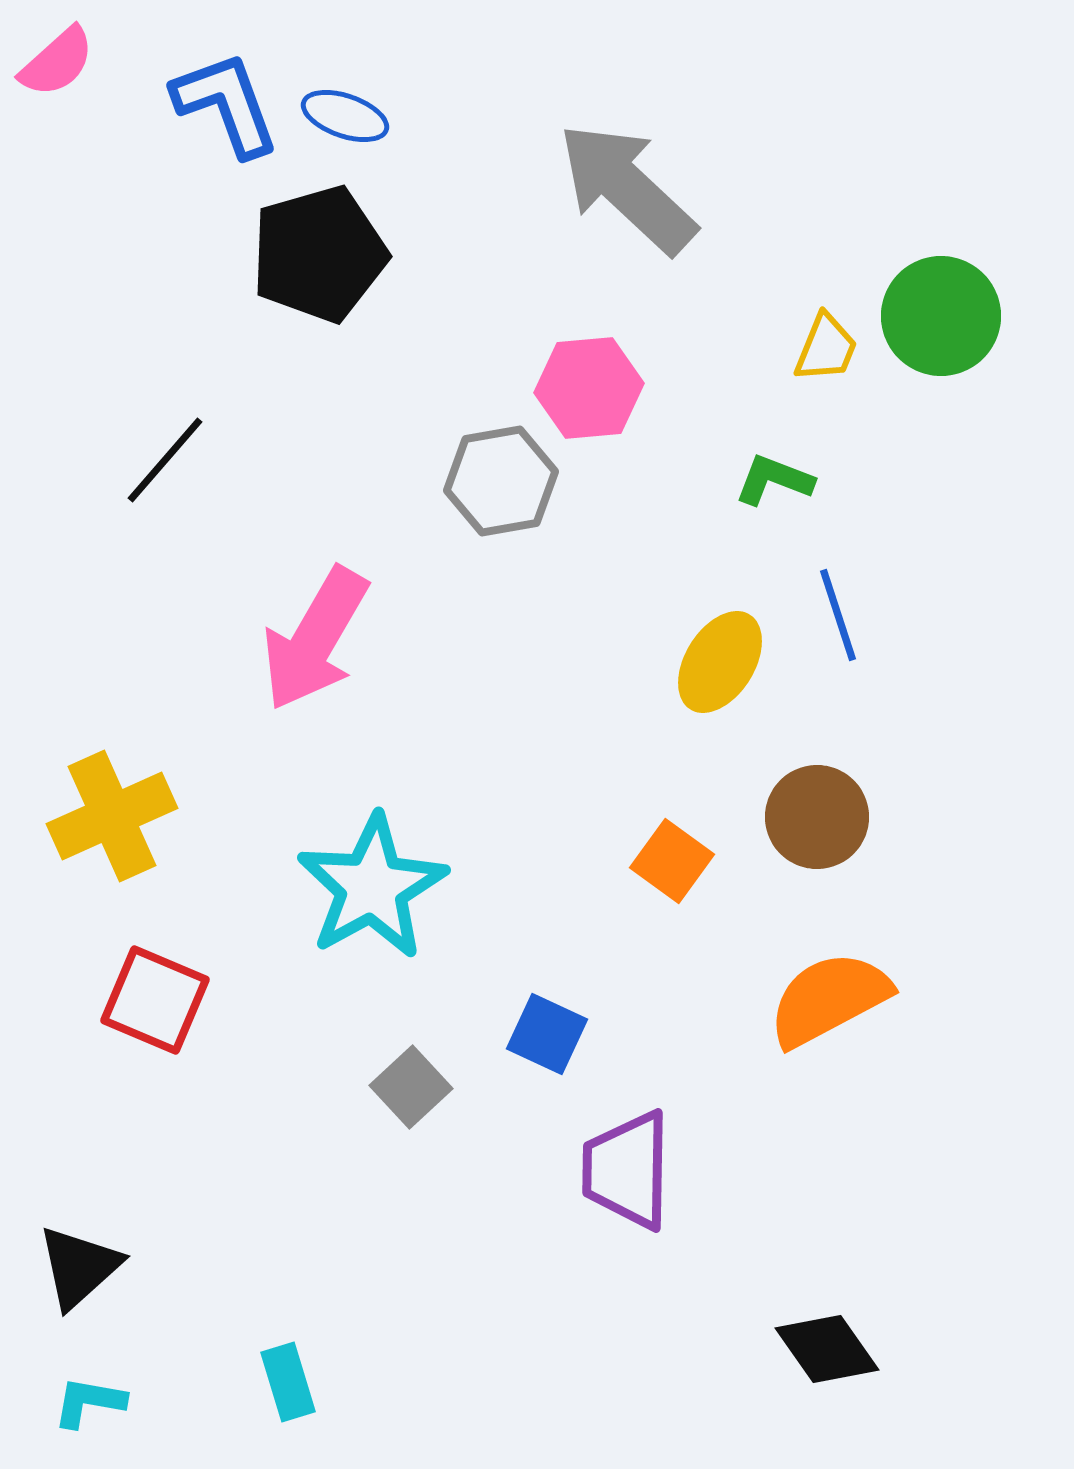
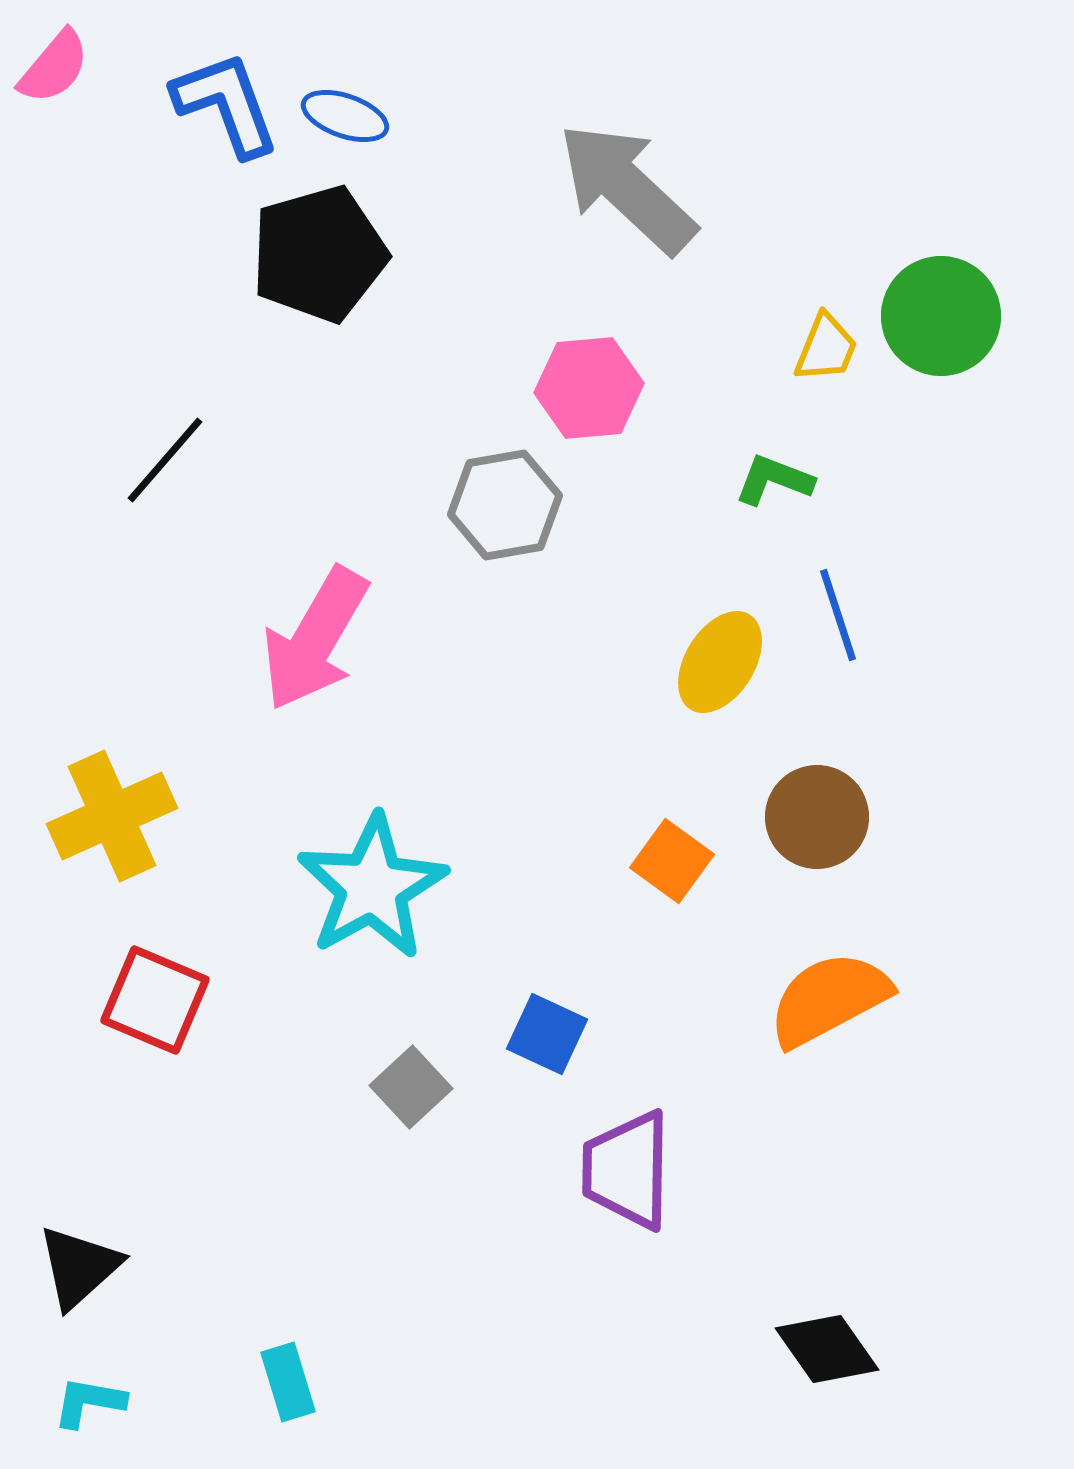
pink semicircle: moved 3 px left, 5 px down; rotated 8 degrees counterclockwise
gray hexagon: moved 4 px right, 24 px down
